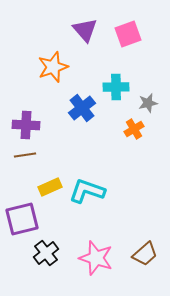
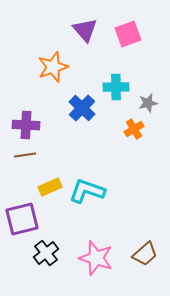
blue cross: rotated 8 degrees counterclockwise
